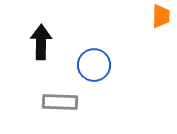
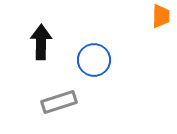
blue circle: moved 5 px up
gray rectangle: moved 1 px left; rotated 20 degrees counterclockwise
